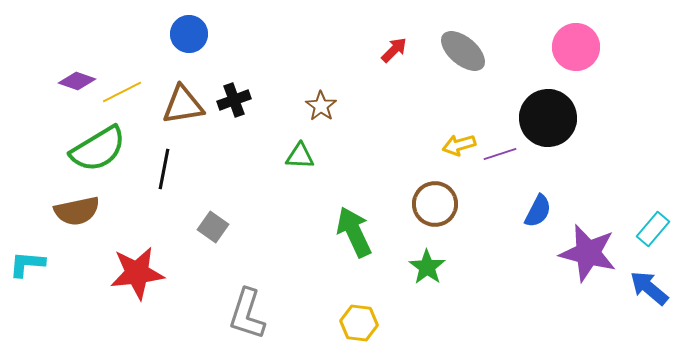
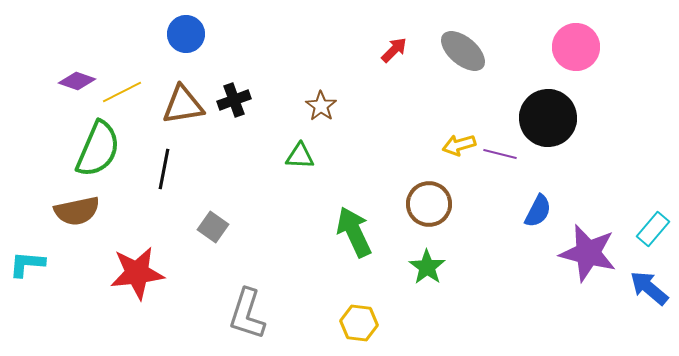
blue circle: moved 3 px left
green semicircle: rotated 36 degrees counterclockwise
purple line: rotated 32 degrees clockwise
brown circle: moved 6 px left
